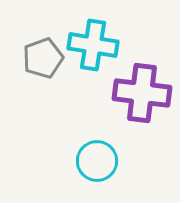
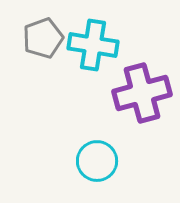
gray pentagon: moved 20 px up
purple cross: rotated 22 degrees counterclockwise
